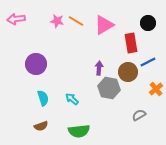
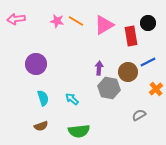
red rectangle: moved 7 px up
